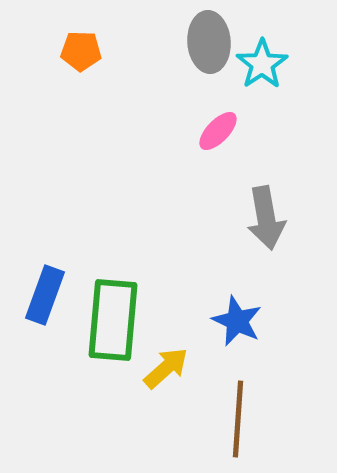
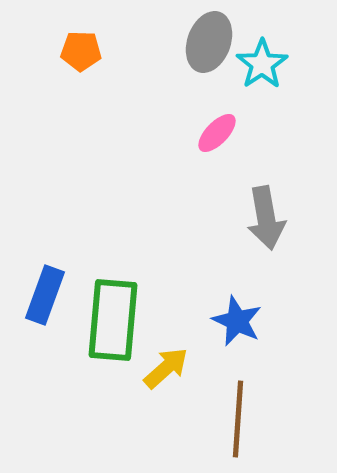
gray ellipse: rotated 24 degrees clockwise
pink ellipse: moved 1 px left, 2 px down
